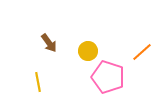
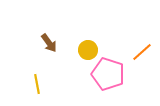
yellow circle: moved 1 px up
pink pentagon: moved 3 px up
yellow line: moved 1 px left, 2 px down
